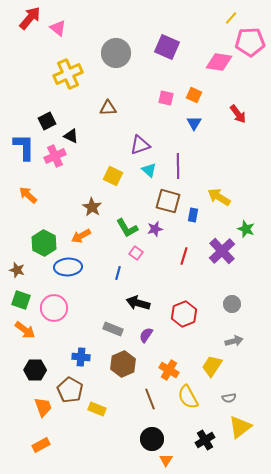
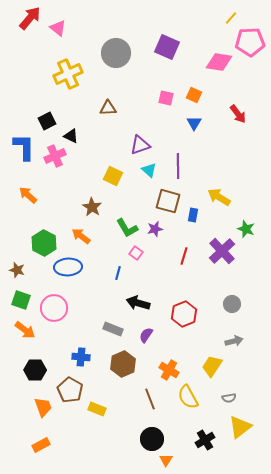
orange arrow at (81, 236): rotated 66 degrees clockwise
